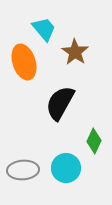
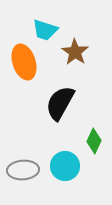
cyan trapezoid: moved 1 px right, 1 px down; rotated 148 degrees clockwise
cyan circle: moved 1 px left, 2 px up
